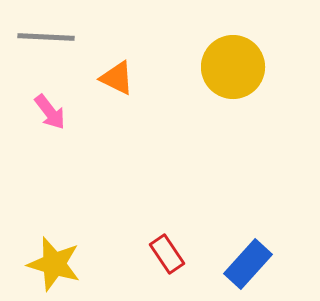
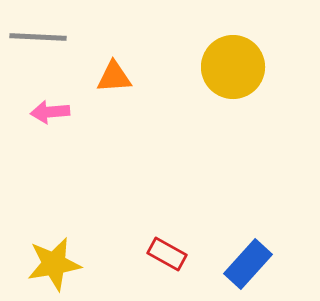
gray line: moved 8 px left
orange triangle: moved 3 px left, 1 px up; rotated 30 degrees counterclockwise
pink arrow: rotated 123 degrees clockwise
red rectangle: rotated 27 degrees counterclockwise
yellow star: rotated 26 degrees counterclockwise
